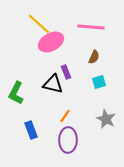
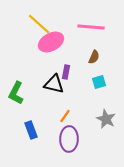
purple rectangle: rotated 32 degrees clockwise
black triangle: moved 1 px right
purple ellipse: moved 1 px right, 1 px up
